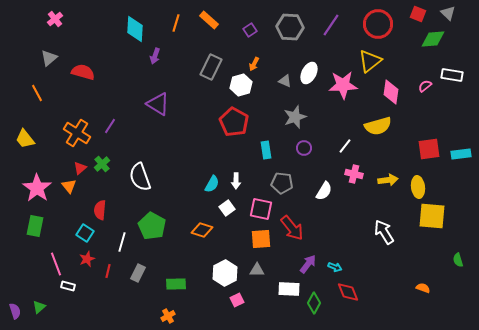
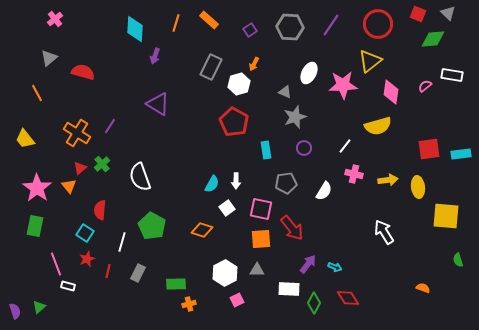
gray triangle at (285, 81): moved 11 px down
white hexagon at (241, 85): moved 2 px left, 1 px up
gray pentagon at (282, 183): moved 4 px right; rotated 15 degrees counterclockwise
yellow square at (432, 216): moved 14 px right
red diamond at (348, 292): moved 6 px down; rotated 10 degrees counterclockwise
orange cross at (168, 316): moved 21 px right, 12 px up; rotated 16 degrees clockwise
